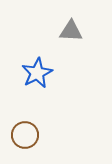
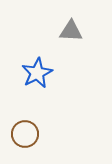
brown circle: moved 1 px up
